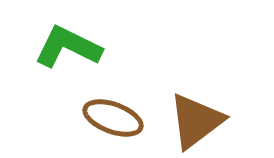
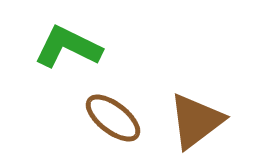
brown ellipse: rotated 18 degrees clockwise
